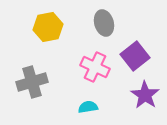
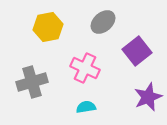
gray ellipse: moved 1 px left, 1 px up; rotated 65 degrees clockwise
purple square: moved 2 px right, 5 px up
pink cross: moved 10 px left, 1 px down
purple star: moved 3 px right, 2 px down; rotated 16 degrees clockwise
cyan semicircle: moved 2 px left
